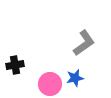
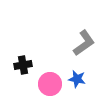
black cross: moved 8 px right
blue star: moved 2 px right, 1 px down; rotated 24 degrees clockwise
